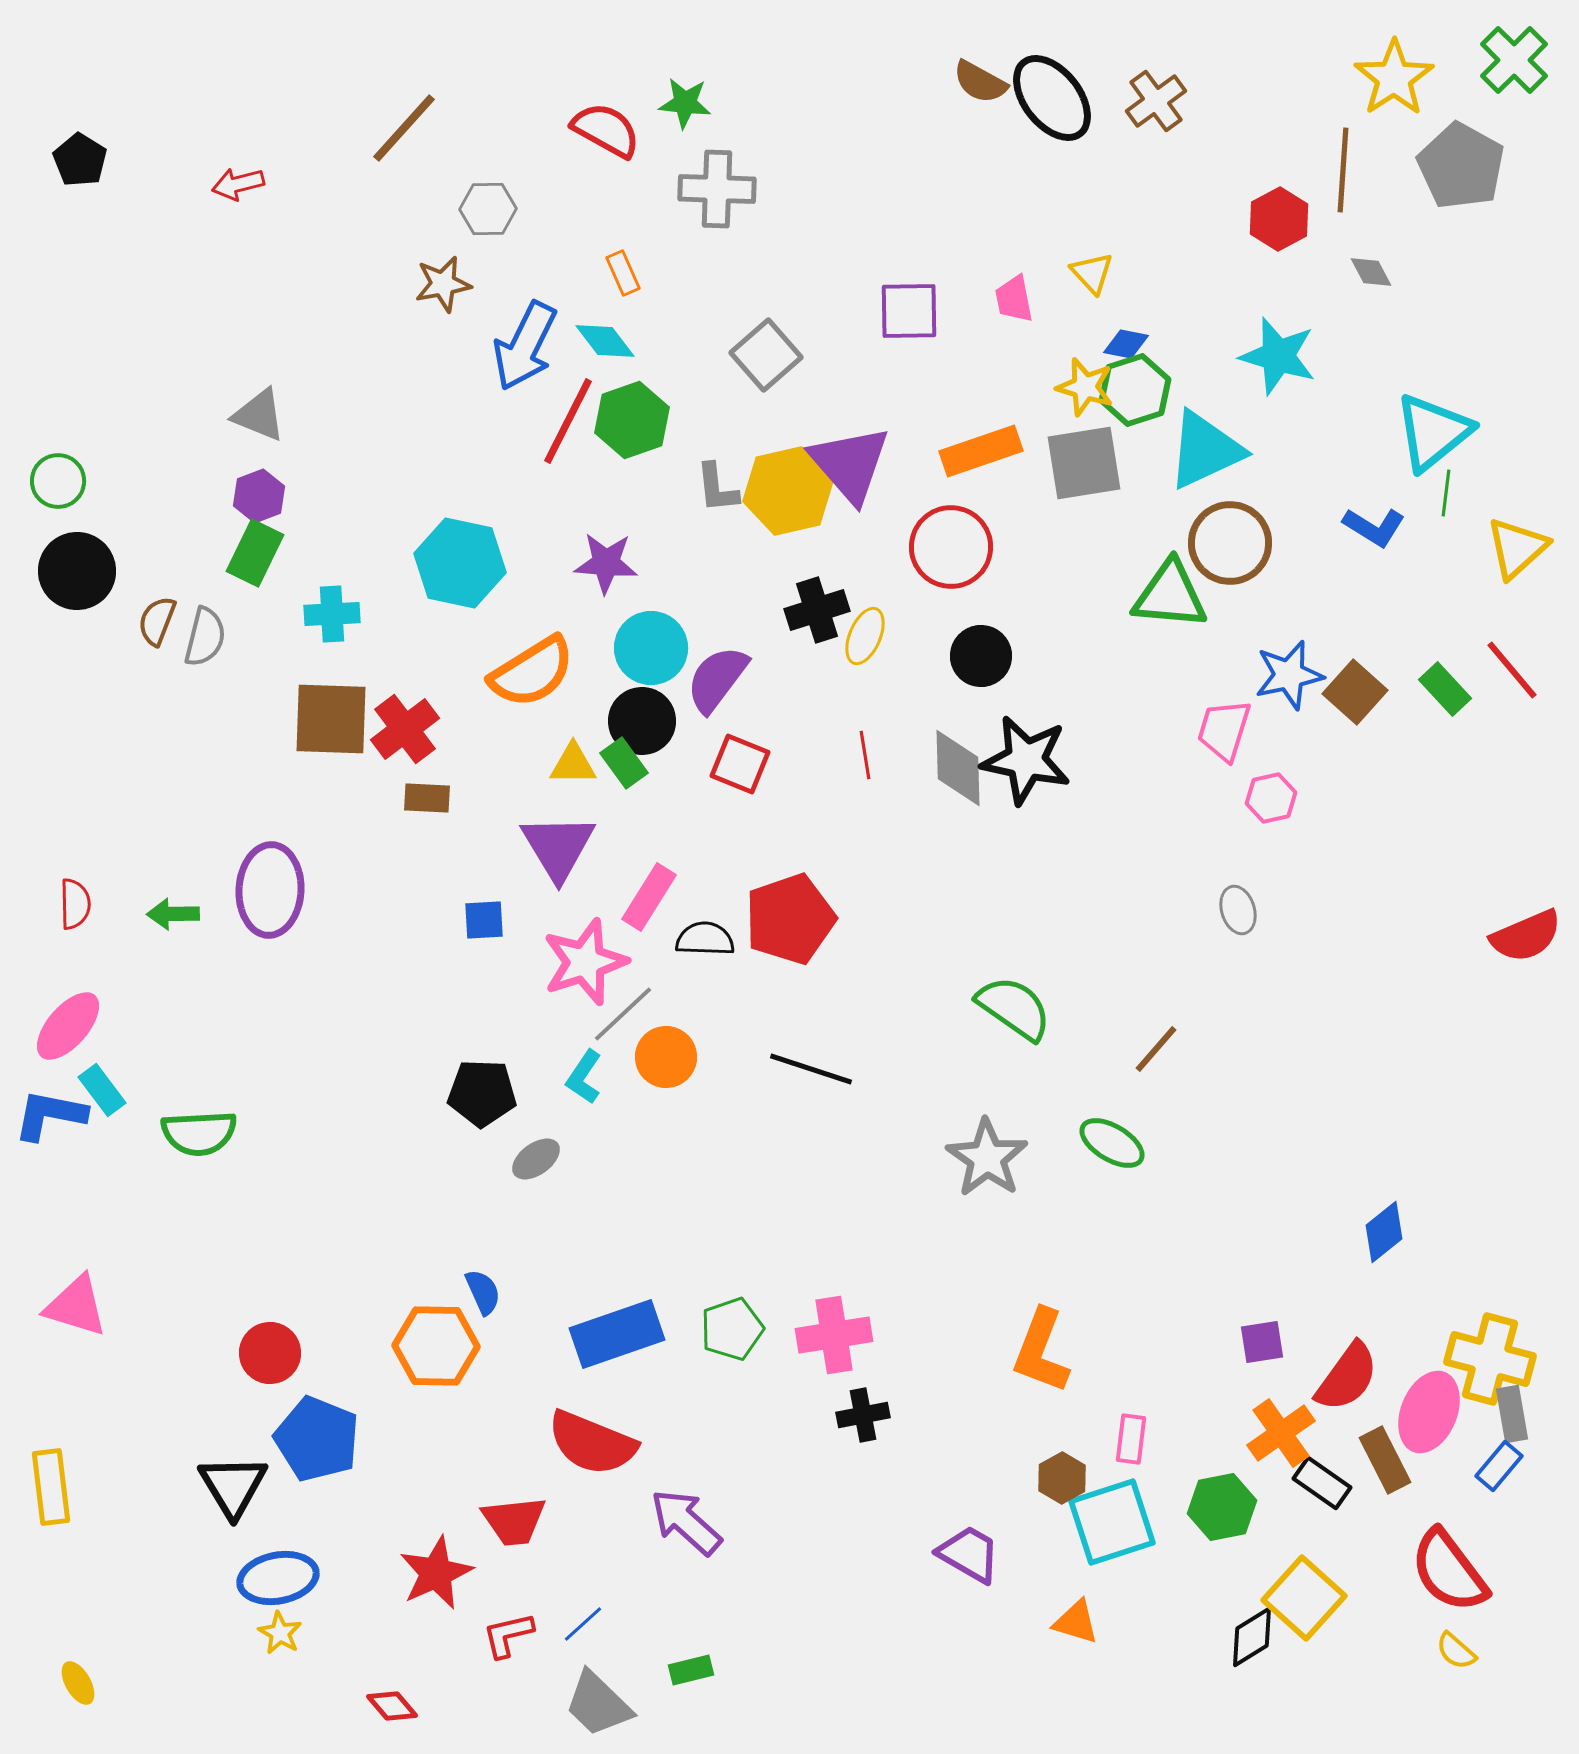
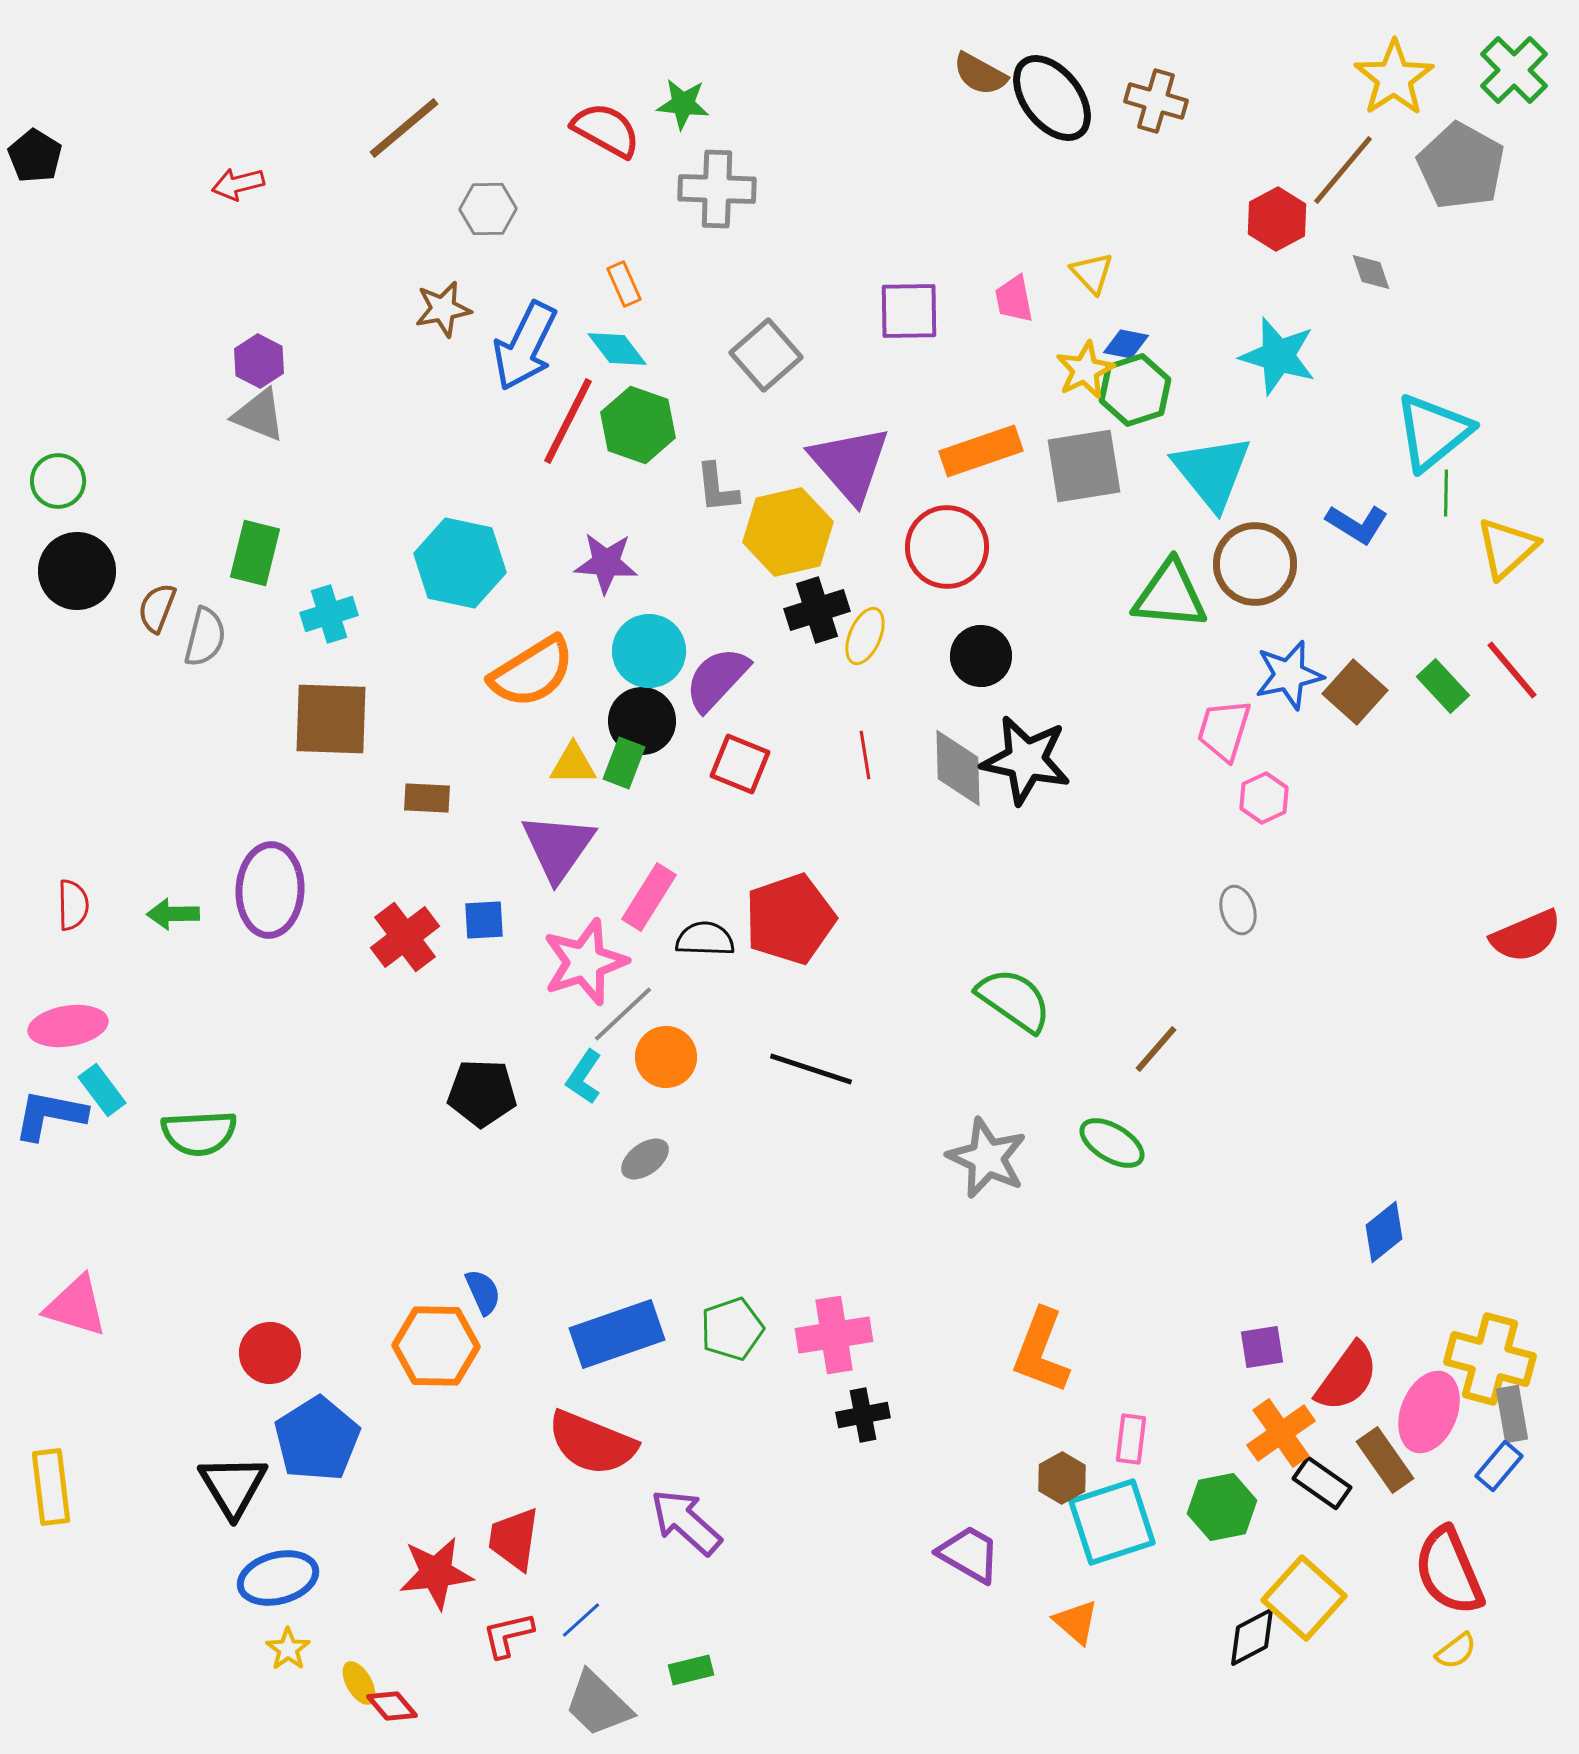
green cross at (1514, 60): moved 10 px down
brown semicircle at (980, 82): moved 8 px up
brown cross at (1156, 101): rotated 38 degrees counterclockwise
green star at (685, 103): moved 2 px left, 1 px down
brown line at (404, 128): rotated 8 degrees clockwise
black pentagon at (80, 160): moved 45 px left, 4 px up
brown line at (1343, 170): rotated 36 degrees clockwise
red hexagon at (1279, 219): moved 2 px left
gray diamond at (1371, 272): rotated 9 degrees clockwise
orange rectangle at (623, 273): moved 1 px right, 11 px down
brown star at (443, 284): moved 25 px down
cyan diamond at (605, 341): moved 12 px right, 8 px down
yellow star at (1085, 387): moved 17 px up; rotated 30 degrees clockwise
green hexagon at (632, 420): moved 6 px right, 5 px down; rotated 22 degrees counterclockwise
cyan triangle at (1205, 450): moved 7 px right, 22 px down; rotated 44 degrees counterclockwise
gray square at (1084, 463): moved 3 px down
yellow hexagon at (788, 491): moved 41 px down
green line at (1446, 493): rotated 6 degrees counterclockwise
purple hexagon at (259, 496): moved 135 px up; rotated 12 degrees counterclockwise
blue L-shape at (1374, 527): moved 17 px left, 3 px up
brown circle at (1230, 543): moved 25 px right, 21 px down
red circle at (951, 547): moved 4 px left
yellow triangle at (1517, 548): moved 10 px left
green rectangle at (255, 553): rotated 12 degrees counterclockwise
cyan cross at (332, 614): moved 3 px left; rotated 14 degrees counterclockwise
brown semicircle at (157, 621): moved 13 px up
cyan circle at (651, 648): moved 2 px left, 3 px down
purple semicircle at (717, 679): rotated 6 degrees clockwise
green rectangle at (1445, 689): moved 2 px left, 3 px up
red cross at (405, 729): moved 208 px down
green rectangle at (624, 763): rotated 57 degrees clockwise
pink hexagon at (1271, 798): moved 7 px left; rotated 12 degrees counterclockwise
purple triangle at (558, 847): rotated 6 degrees clockwise
red semicircle at (75, 904): moved 2 px left, 1 px down
green semicircle at (1014, 1008): moved 8 px up
pink ellipse at (68, 1026): rotated 40 degrees clockwise
gray star at (987, 1158): rotated 10 degrees counterclockwise
gray ellipse at (536, 1159): moved 109 px right
purple square at (1262, 1342): moved 5 px down
blue pentagon at (317, 1439): rotated 18 degrees clockwise
brown rectangle at (1385, 1460): rotated 8 degrees counterclockwise
red trapezoid at (514, 1521): moved 18 px down; rotated 104 degrees clockwise
red semicircle at (1449, 1571): rotated 14 degrees clockwise
red star at (436, 1573): rotated 18 degrees clockwise
blue ellipse at (278, 1578): rotated 4 degrees counterclockwise
orange triangle at (1076, 1622): rotated 24 degrees clockwise
blue line at (583, 1624): moved 2 px left, 4 px up
yellow star at (280, 1633): moved 8 px right, 16 px down; rotated 6 degrees clockwise
black diamond at (1252, 1637): rotated 4 degrees clockwise
yellow semicircle at (1456, 1651): rotated 78 degrees counterclockwise
yellow ellipse at (78, 1683): moved 281 px right
